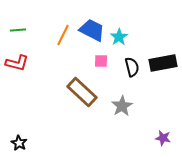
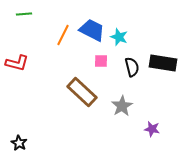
green line: moved 6 px right, 16 px up
cyan star: rotated 18 degrees counterclockwise
black rectangle: rotated 20 degrees clockwise
purple star: moved 11 px left, 9 px up
